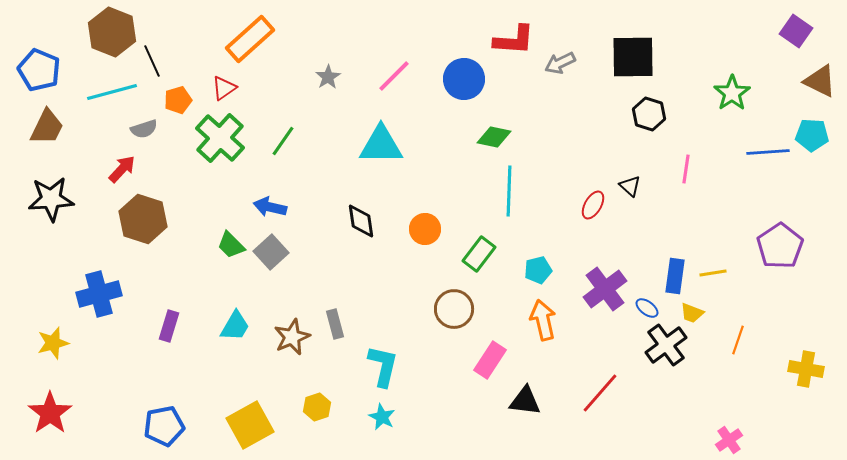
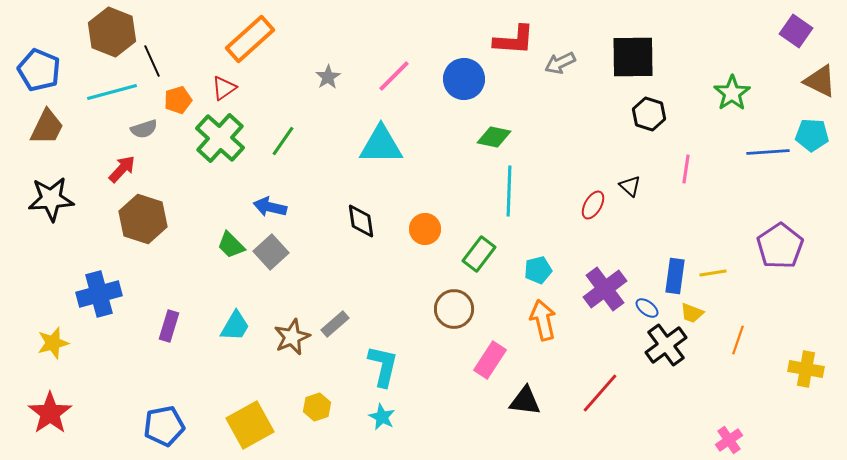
gray rectangle at (335, 324): rotated 64 degrees clockwise
